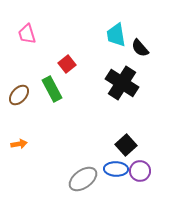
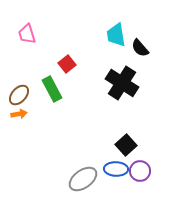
orange arrow: moved 30 px up
